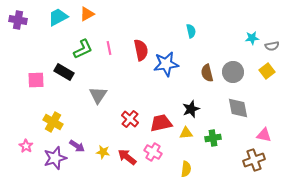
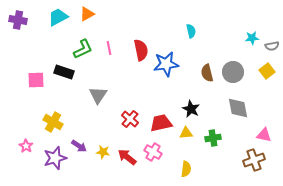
black rectangle: rotated 12 degrees counterclockwise
black star: rotated 24 degrees counterclockwise
purple arrow: moved 2 px right
